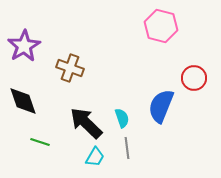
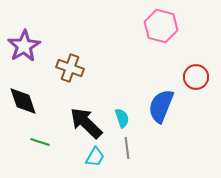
red circle: moved 2 px right, 1 px up
